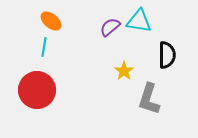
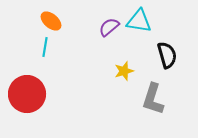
purple semicircle: moved 1 px left
cyan line: moved 1 px right
black semicircle: rotated 16 degrees counterclockwise
yellow star: rotated 18 degrees clockwise
red circle: moved 10 px left, 4 px down
gray L-shape: moved 4 px right
